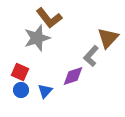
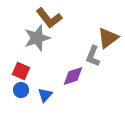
brown triangle: rotated 10 degrees clockwise
gray L-shape: moved 2 px right; rotated 20 degrees counterclockwise
red square: moved 1 px right, 1 px up
blue triangle: moved 4 px down
